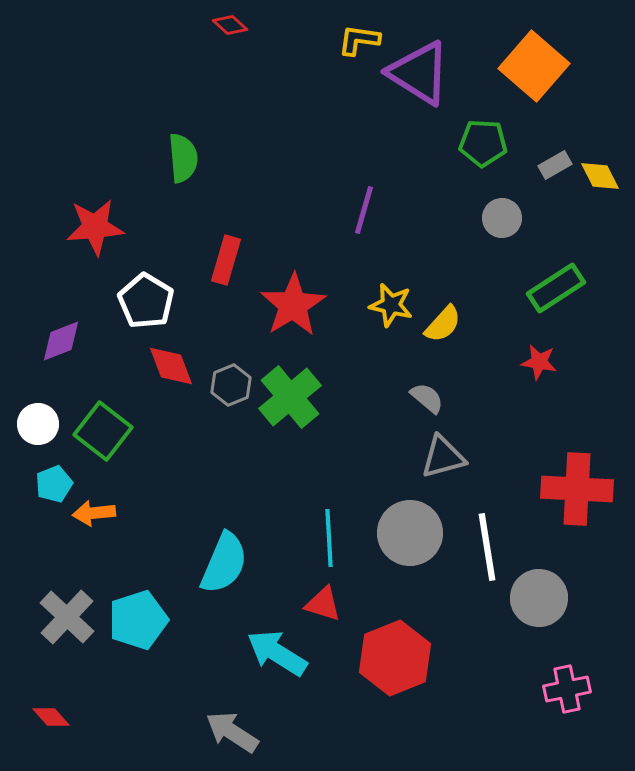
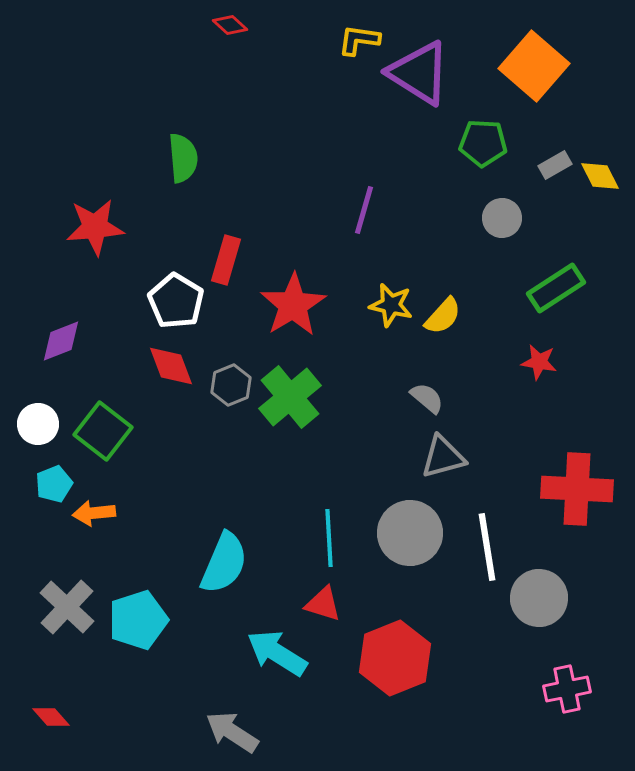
white pentagon at (146, 301): moved 30 px right
yellow semicircle at (443, 324): moved 8 px up
gray cross at (67, 617): moved 10 px up
